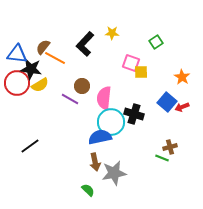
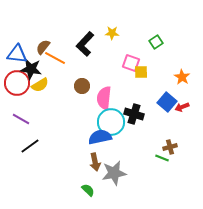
purple line: moved 49 px left, 20 px down
